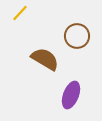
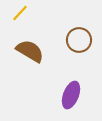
brown circle: moved 2 px right, 4 px down
brown semicircle: moved 15 px left, 8 px up
